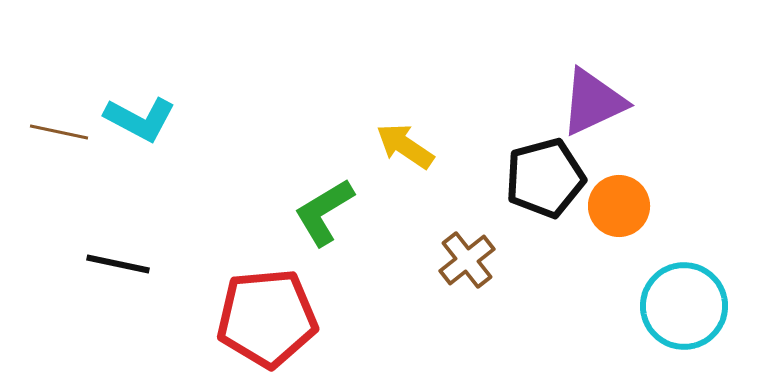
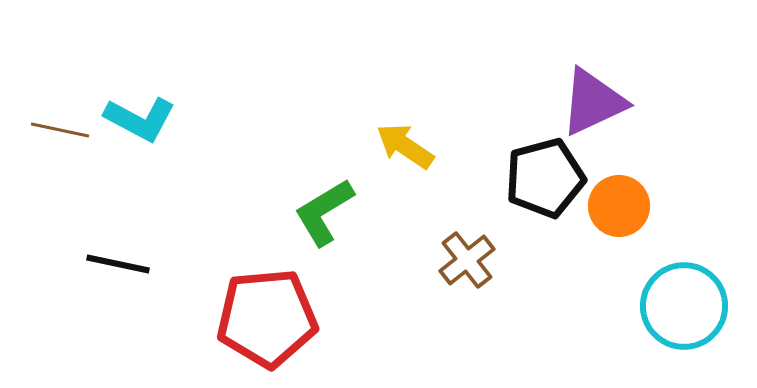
brown line: moved 1 px right, 2 px up
